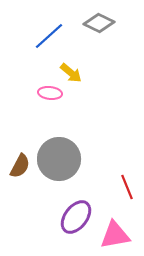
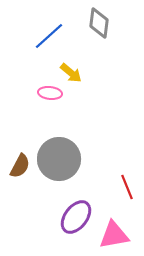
gray diamond: rotated 72 degrees clockwise
pink triangle: moved 1 px left
